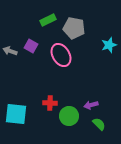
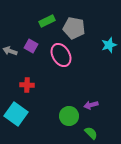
green rectangle: moved 1 px left, 1 px down
red cross: moved 23 px left, 18 px up
cyan square: rotated 30 degrees clockwise
green semicircle: moved 8 px left, 9 px down
